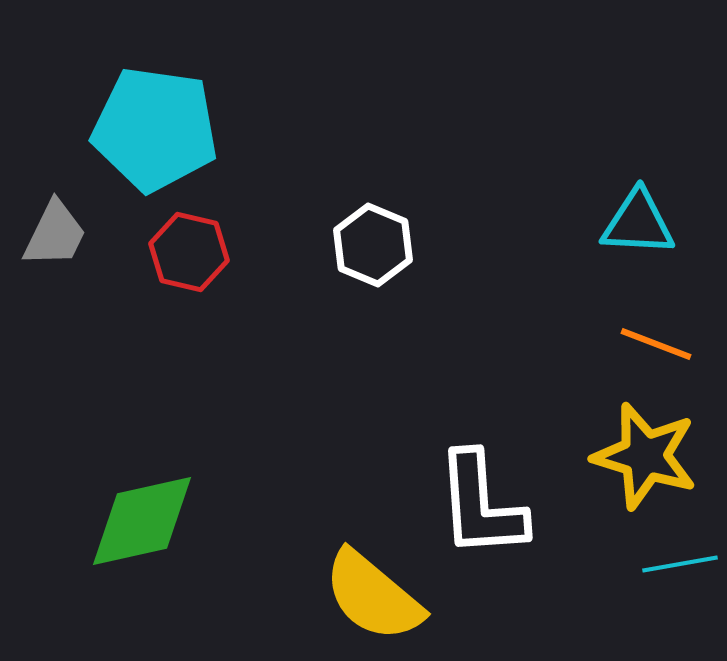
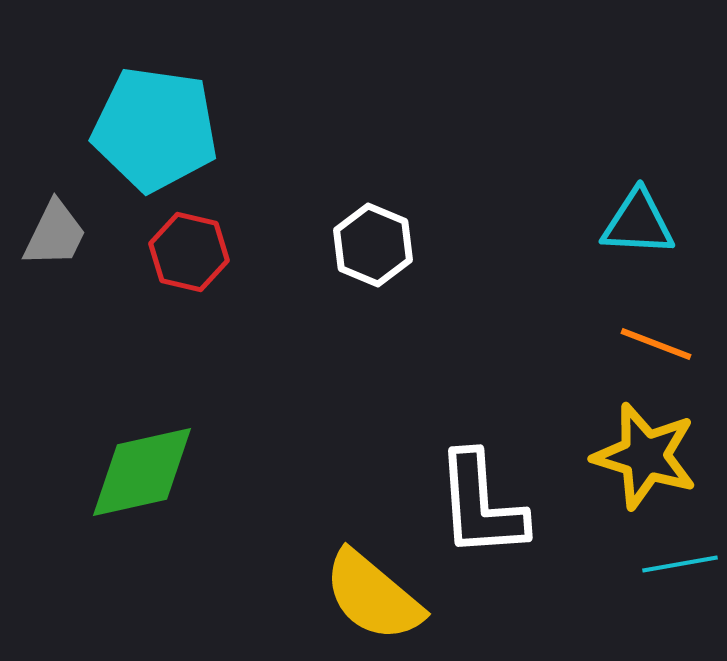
green diamond: moved 49 px up
